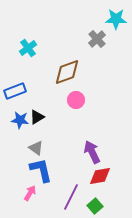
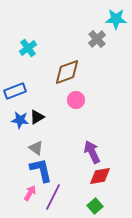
purple line: moved 18 px left
